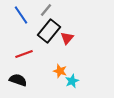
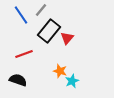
gray line: moved 5 px left
